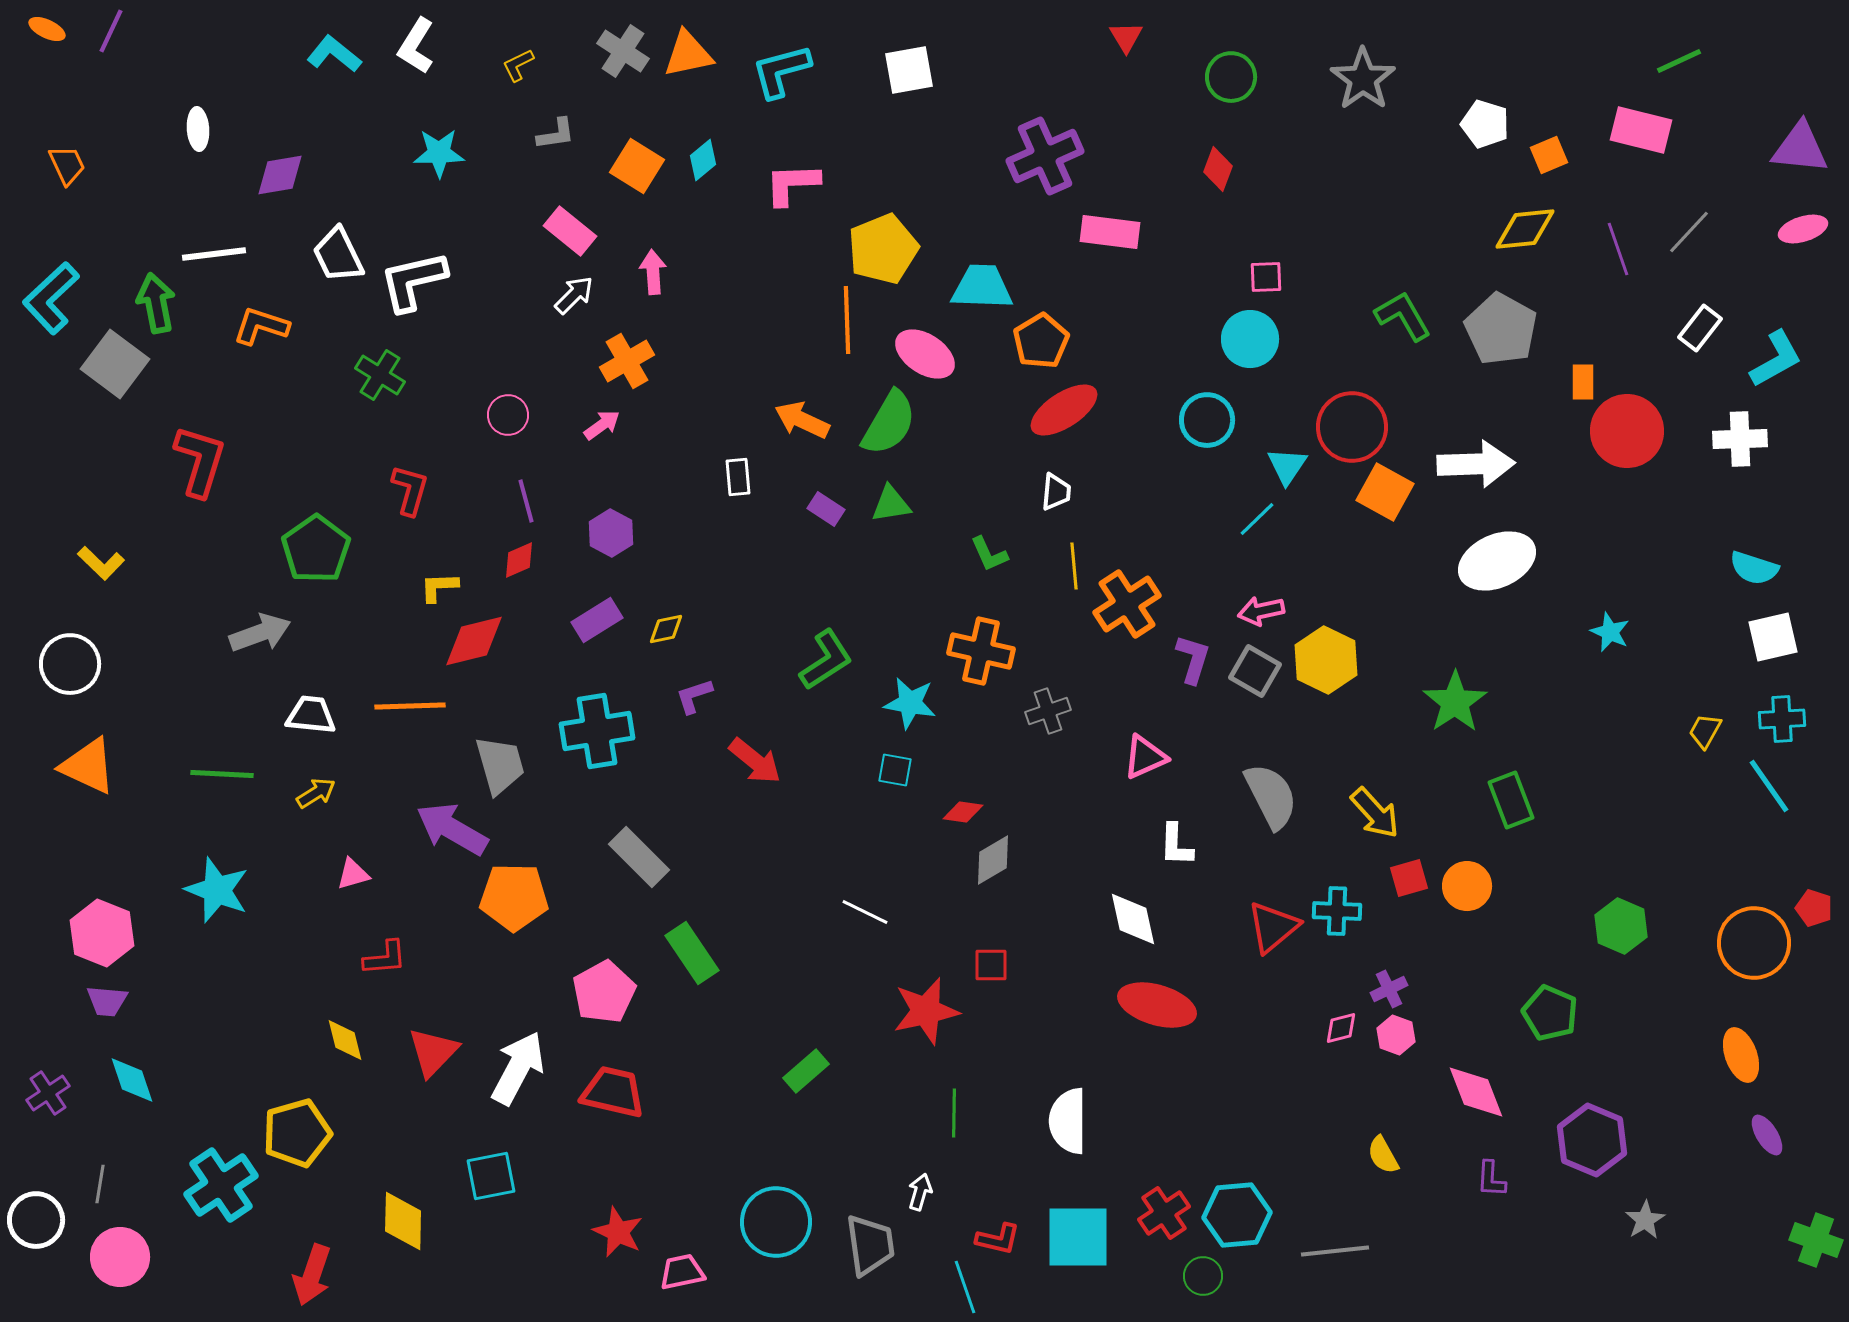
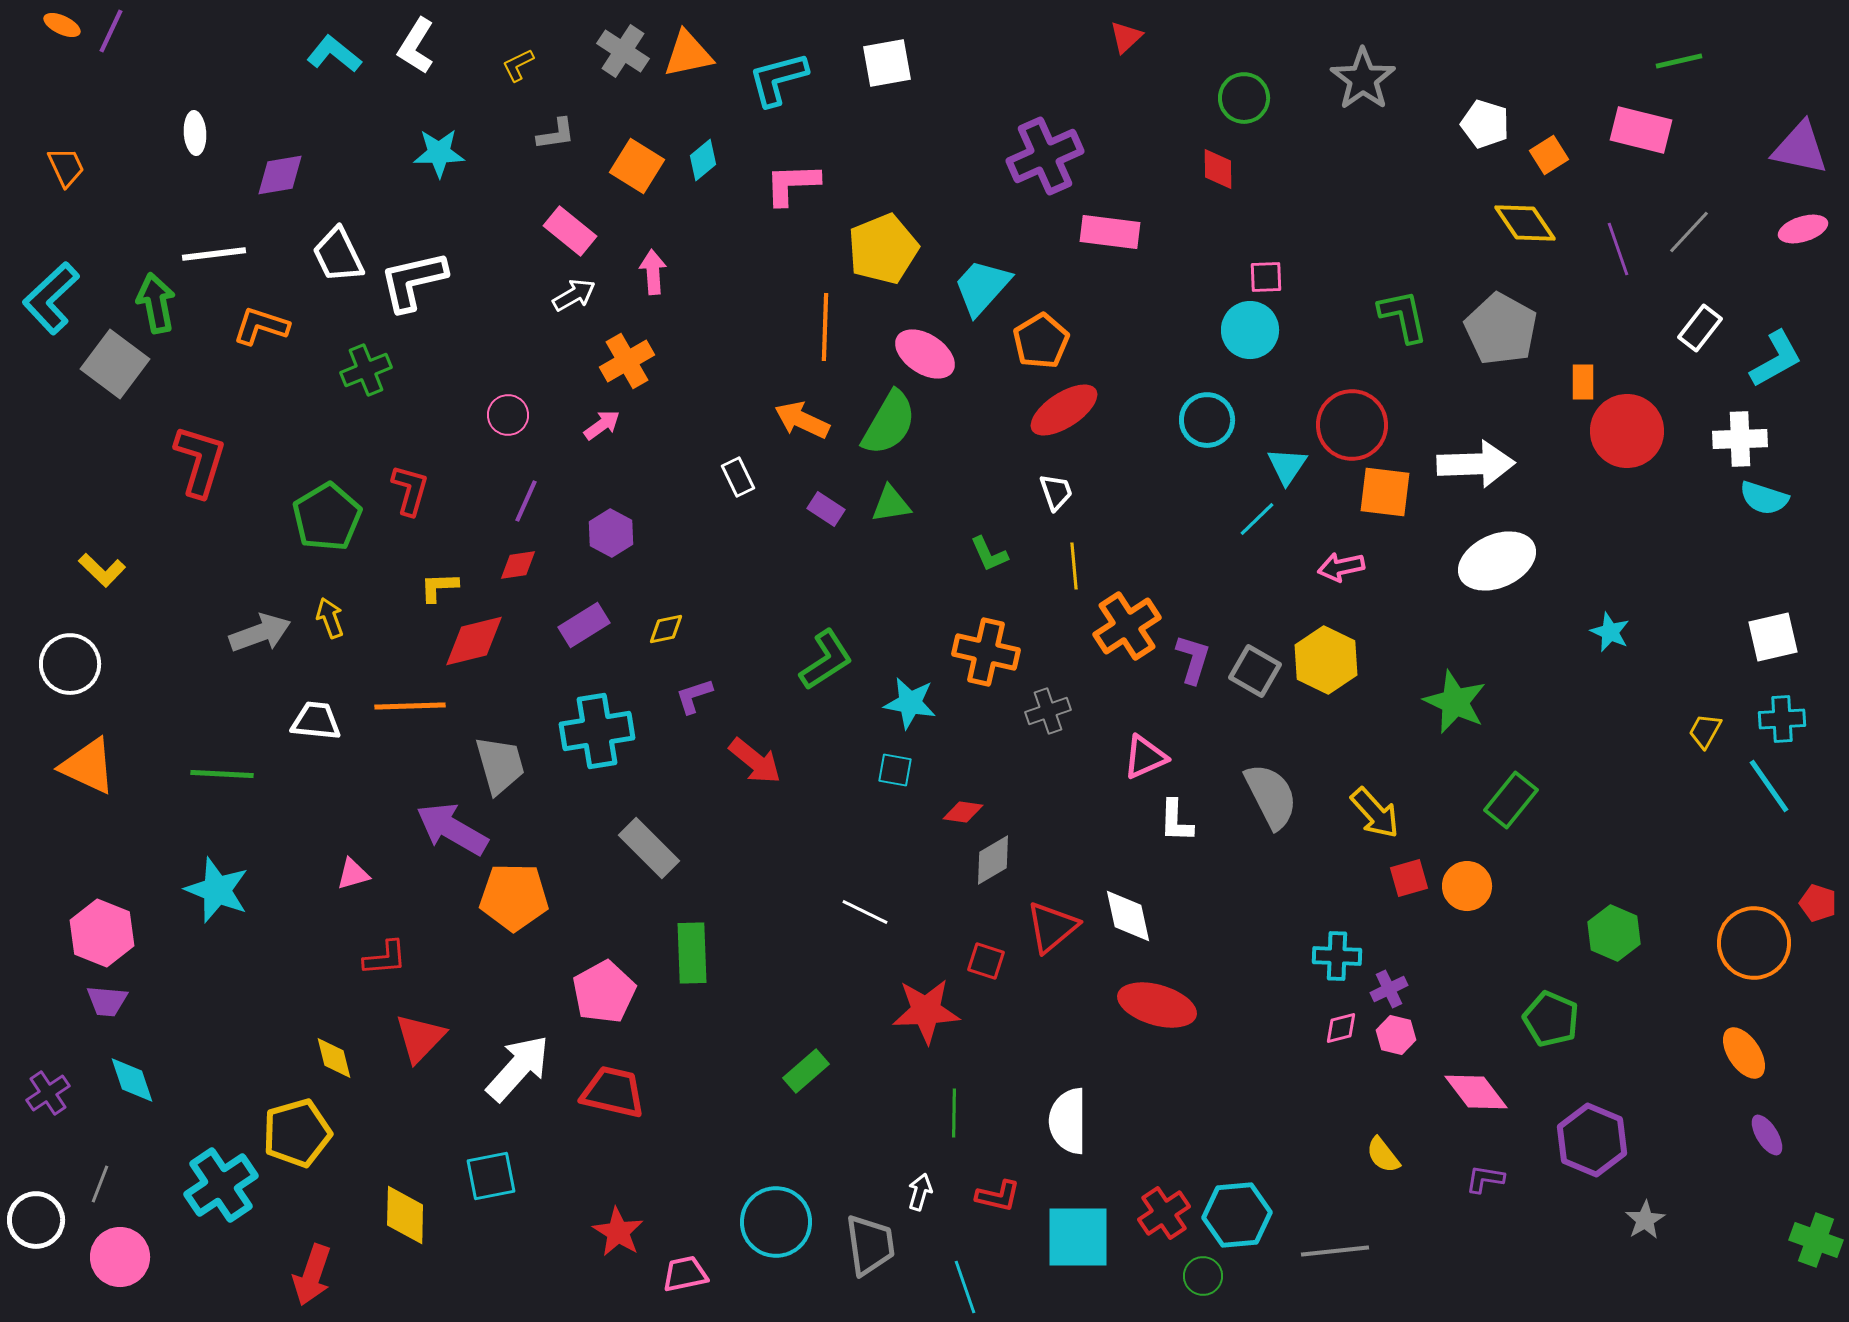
orange ellipse at (47, 29): moved 15 px right, 4 px up
red triangle at (1126, 37): rotated 18 degrees clockwise
green line at (1679, 61): rotated 12 degrees clockwise
white square at (909, 70): moved 22 px left, 7 px up
cyan L-shape at (781, 71): moved 3 px left, 8 px down
green circle at (1231, 77): moved 13 px right, 21 px down
white ellipse at (198, 129): moved 3 px left, 4 px down
purple triangle at (1800, 148): rotated 6 degrees clockwise
orange square at (1549, 155): rotated 9 degrees counterclockwise
orange trapezoid at (67, 165): moved 1 px left, 2 px down
red diamond at (1218, 169): rotated 21 degrees counterclockwise
yellow diamond at (1525, 229): moved 6 px up; rotated 62 degrees clockwise
cyan trapezoid at (982, 287): rotated 50 degrees counterclockwise
white arrow at (574, 295): rotated 15 degrees clockwise
green L-shape at (1403, 316): rotated 18 degrees clockwise
orange line at (847, 320): moved 22 px left, 7 px down; rotated 4 degrees clockwise
cyan circle at (1250, 339): moved 9 px up
green cross at (380, 375): moved 14 px left, 5 px up; rotated 36 degrees clockwise
red circle at (1352, 427): moved 2 px up
white rectangle at (738, 477): rotated 21 degrees counterclockwise
white trapezoid at (1056, 492): rotated 24 degrees counterclockwise
orange square at (1385, 492): rotated 22 degrees counterclockwise
purple line at (526, 501): rotated 39 degrees clockwise
green pentagon at (316, 549): moved 11 px right, 32 px up; rotated 4 degrees clockwise
red diamond at (519, 560): moved 1 px left, 5 px down; rotated 15 degrees clockwise
yellow L-shape at (101, 563): moved 1 px right, 7 px down
cyan semicircle at (1754, 568): moved 10 px right, 70 px up
orange cross at (1127, 604): moved 22 px down
pink arrow at (1261, 611): moved 80 px right, 44 px up
purple rectangle at (597, 620): moved 13 px left, 5 px down
orange cross at (981, 651): moved 5 px right, 1 px down
green star at (1455, 702): rotated 14 degrees counterclockwise
white trapezoid at (311, 715): moved 5 px right, 6 px down
yellow arrow at (316, 793): moved 14 px right, 175 px up; rotated 78 degrees counterclockwise
green rectangle at (1511, 800): rotated 60 degrees clockwise
white L-shape at (1176, 845): moved 24 px up
gray rectangle at (639, 857): moved 10 px right, 9 px up
red pentagon at (1814, 908): moved 4 px right, 5 px up
cyan cross at (1337, 911): moved 45 px down
white diamond at (1133, 919): moved 5 px left, 3 px up
green hexagon at (1621, 926): moved 7 px left, 7 px down
red triangle at (1273, 927): moved 221 px left
green rectangle at (692, 953): rotated 32 degrees clockwise
red square at (991, 965): moved 5 px left, 4 px up; rotated 18 degrees clockwise
red star at (926, 1011): rotated 10 degrees clockwise
green pentagon at (1550, 1013): moved 1 px right, 6 px down
pink hexagon at (1396, 1035): rotated 6 degrees counterclockwise
yellow diamond at (345, 1040): moved 11 px left, 18 px down
red triangle at (433, 1052): moved 13 px left, 14 px up
orange ellipse at (1741, 1055): moved 3 px right, 2 px up; rotated 14 degrees counterclockwise
white arrow at (518, 1068): rotated 14 degrees clockwise
pink diamond at (1476, 1092): rotated 16 degrees counterclockwise
yellow semicircle at (1383, 1155): rotated 9 degrees counterclockwise
purple L-shape at (1491, 1179): moved 6 px left; rotated 96 degrees clockwise
gray line at (100, 1184): rotated 12 degrees clockwise
yellow diamond at (403, 1221): moved 2 px right, 6 px up
red star at (618, 1232): rotated 6 degrees clockwise
red L-shape at (998, 1239): moved 43 px up
pink trapezoid at (682, 1272): moved 3 px right, 2 px down
